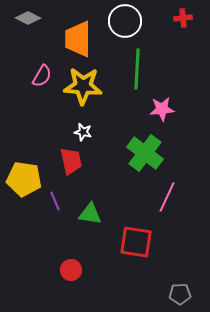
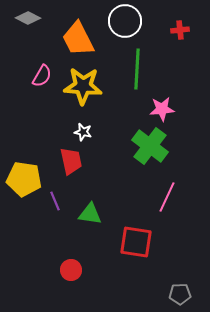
red cross: moved 3 px left, 12 px down
orange trapezoid: rotated 27 degrees counterclockwise
green cross: moved 5 px right, 7 px up
